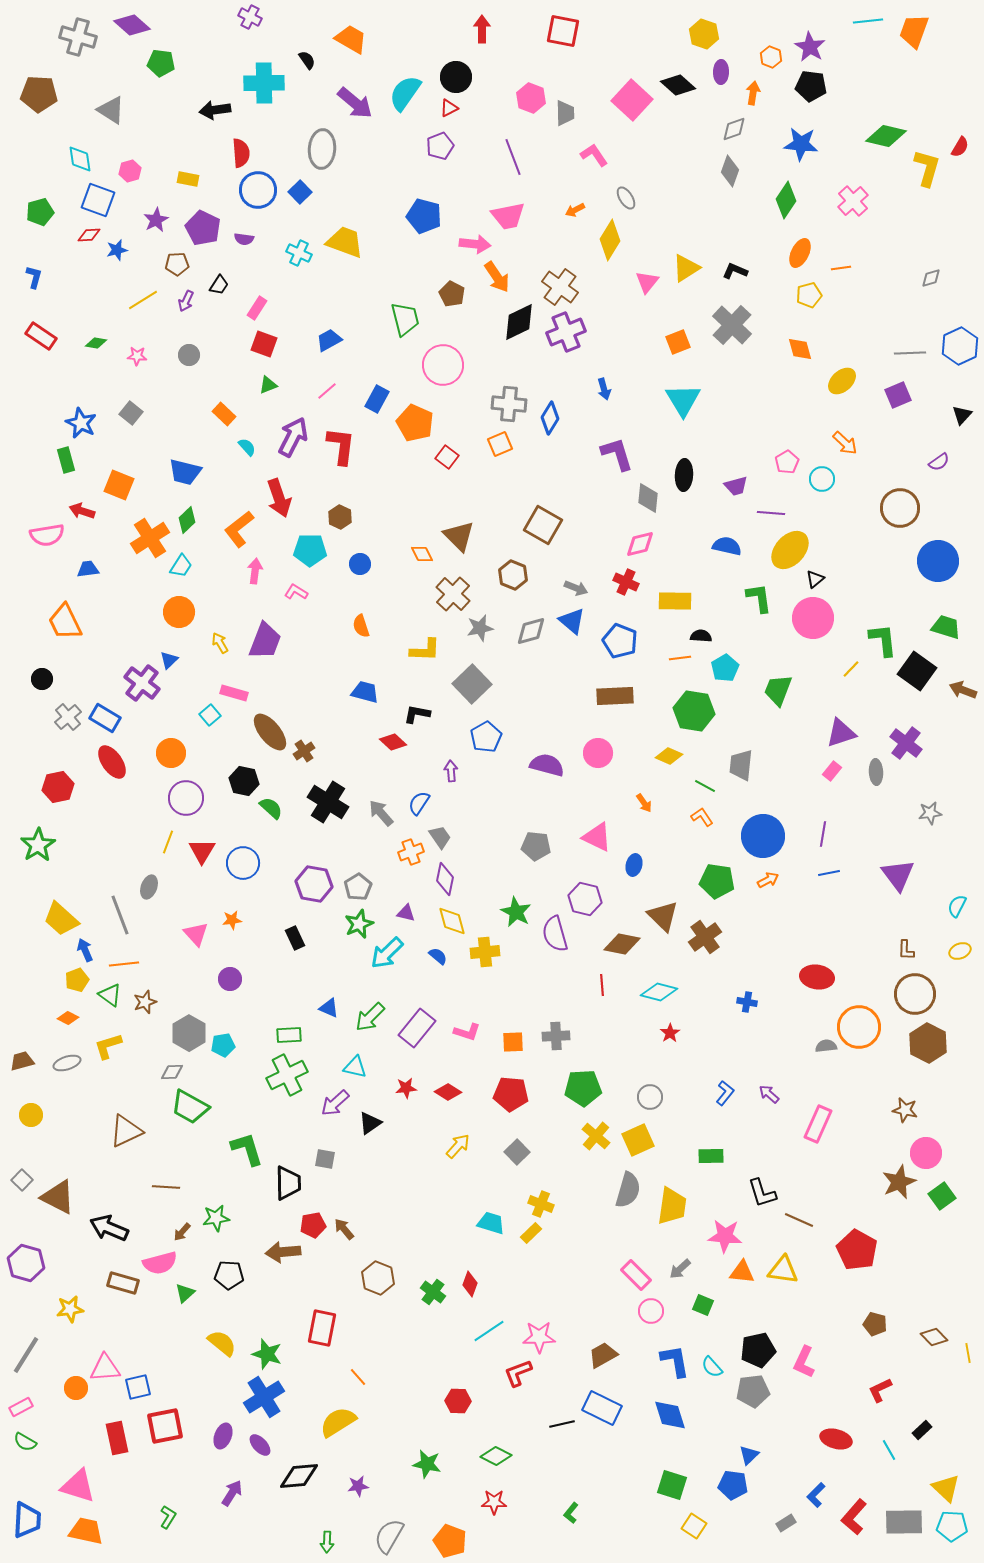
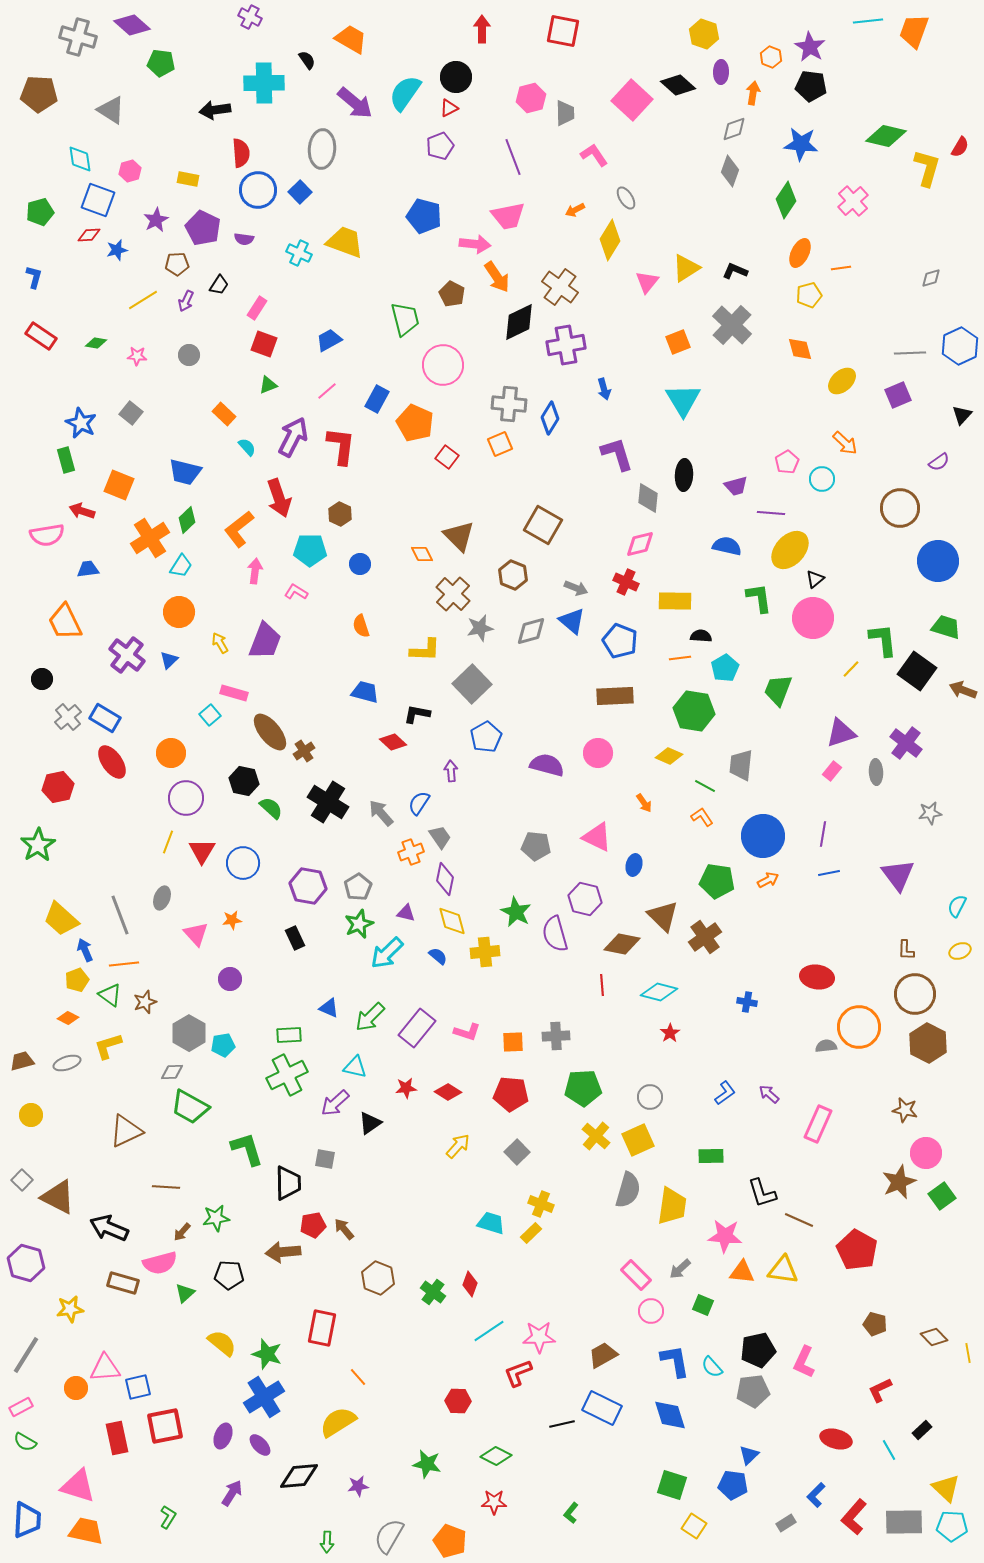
pink hexagon at (531, 98): rotated 24 degrees clockwise
purple cross at (566, 332): moved 13 px down; rotated 12 degrees clockwise
brown hexagon at (340, 517): moved 3 px up
purple cross at (142, 683): moved 15 px left, 28 px up
purple hexagon at (314, 884): moved 6 px left, 2 px down
gray ellipse at (149, 887): moved 13 px right, 11 px down
blue L-shape at (725, 1093): rotated 15 degrees clockwise
